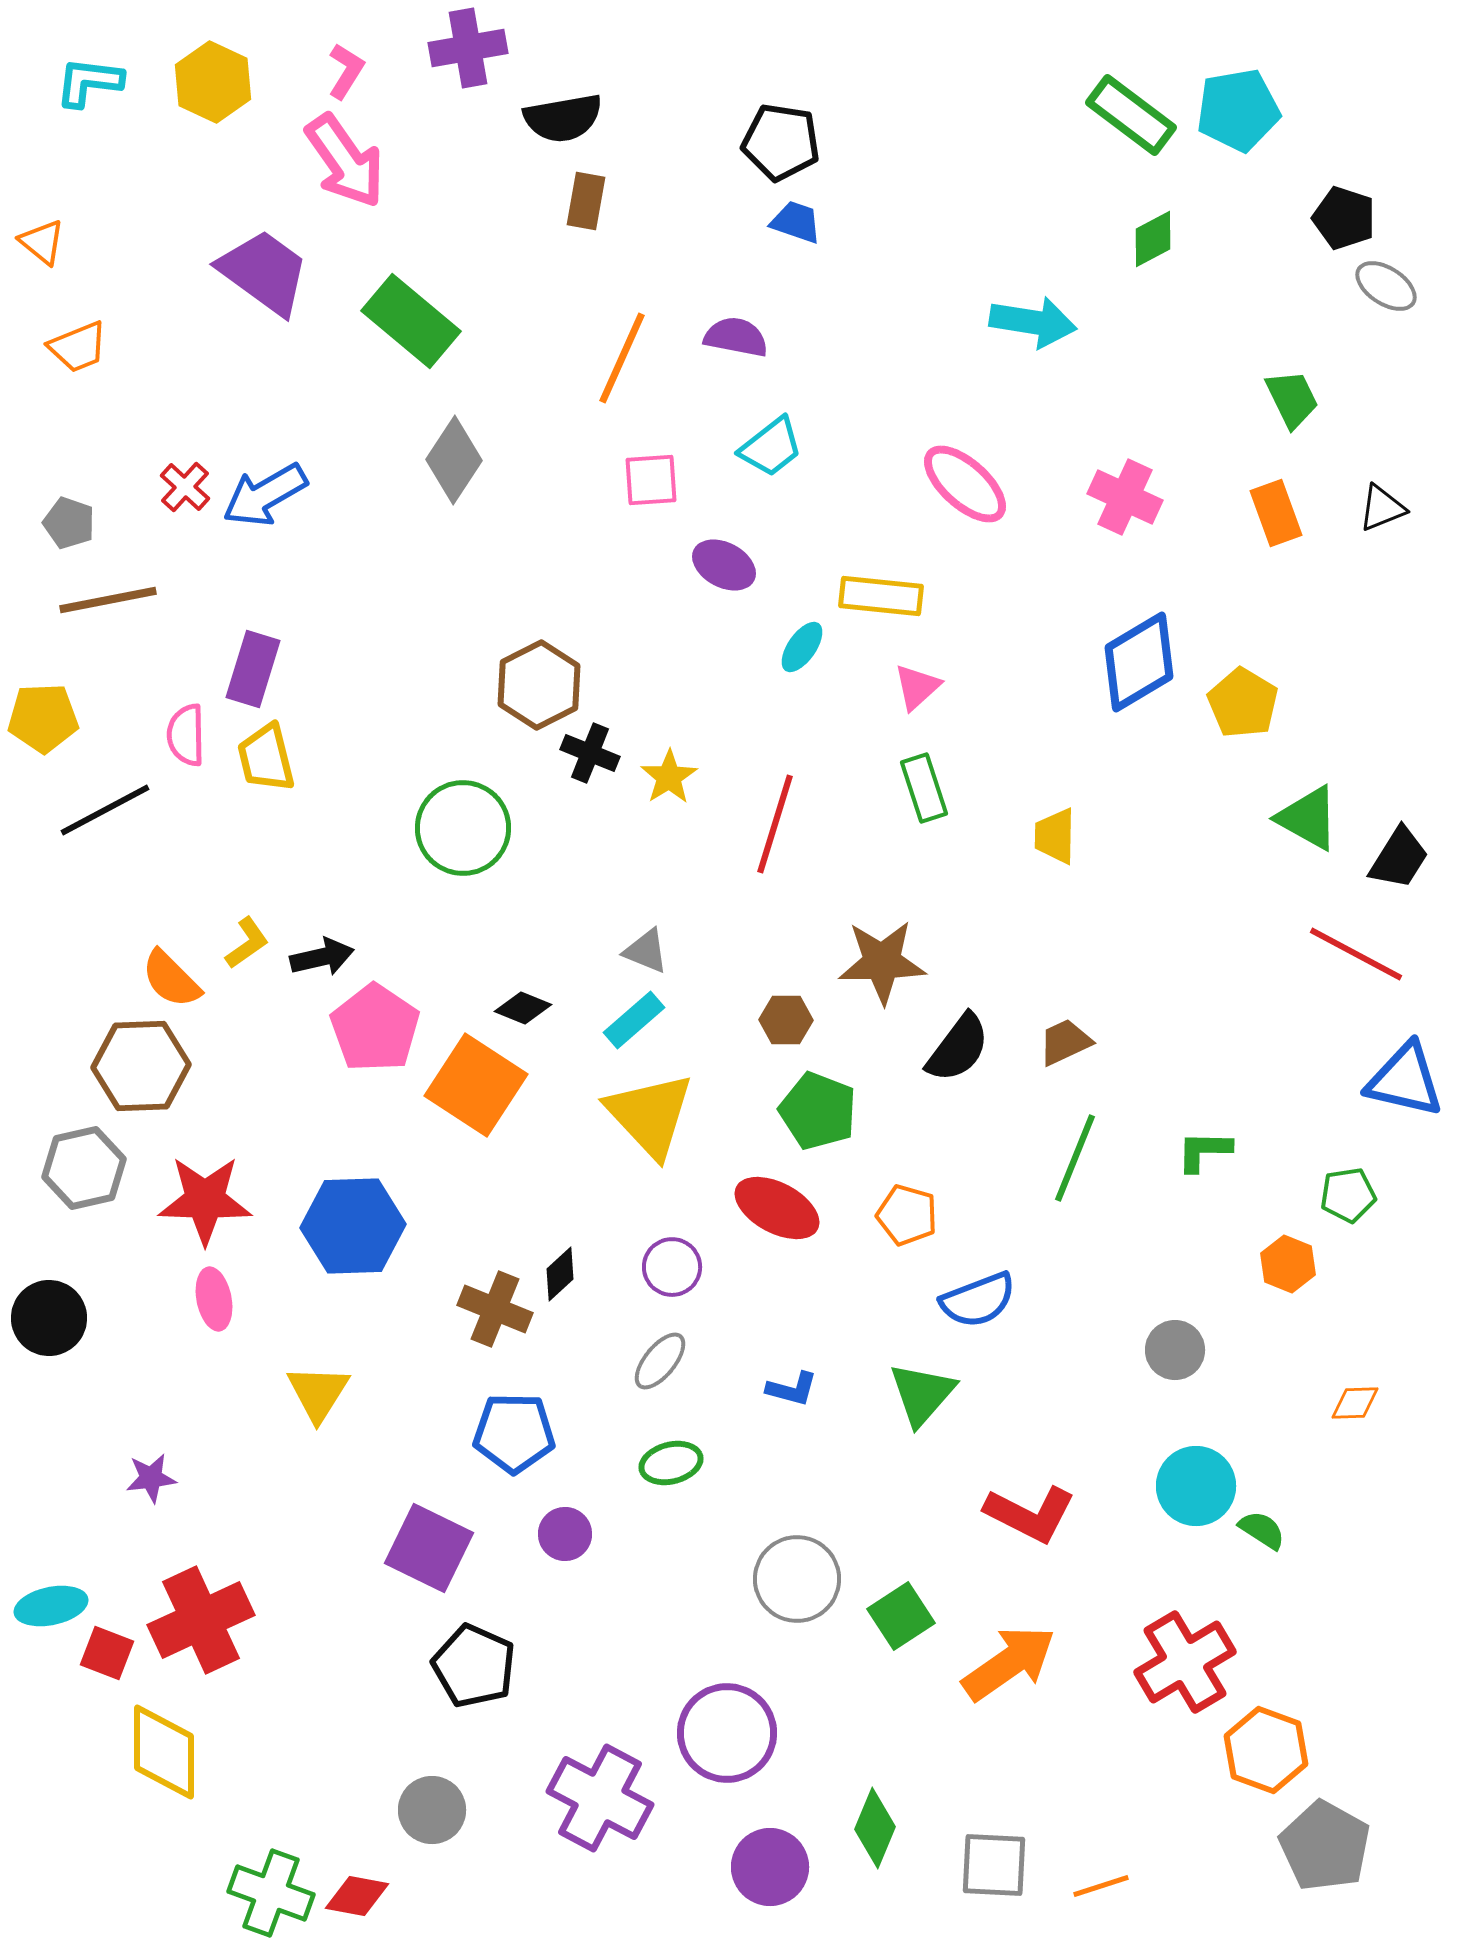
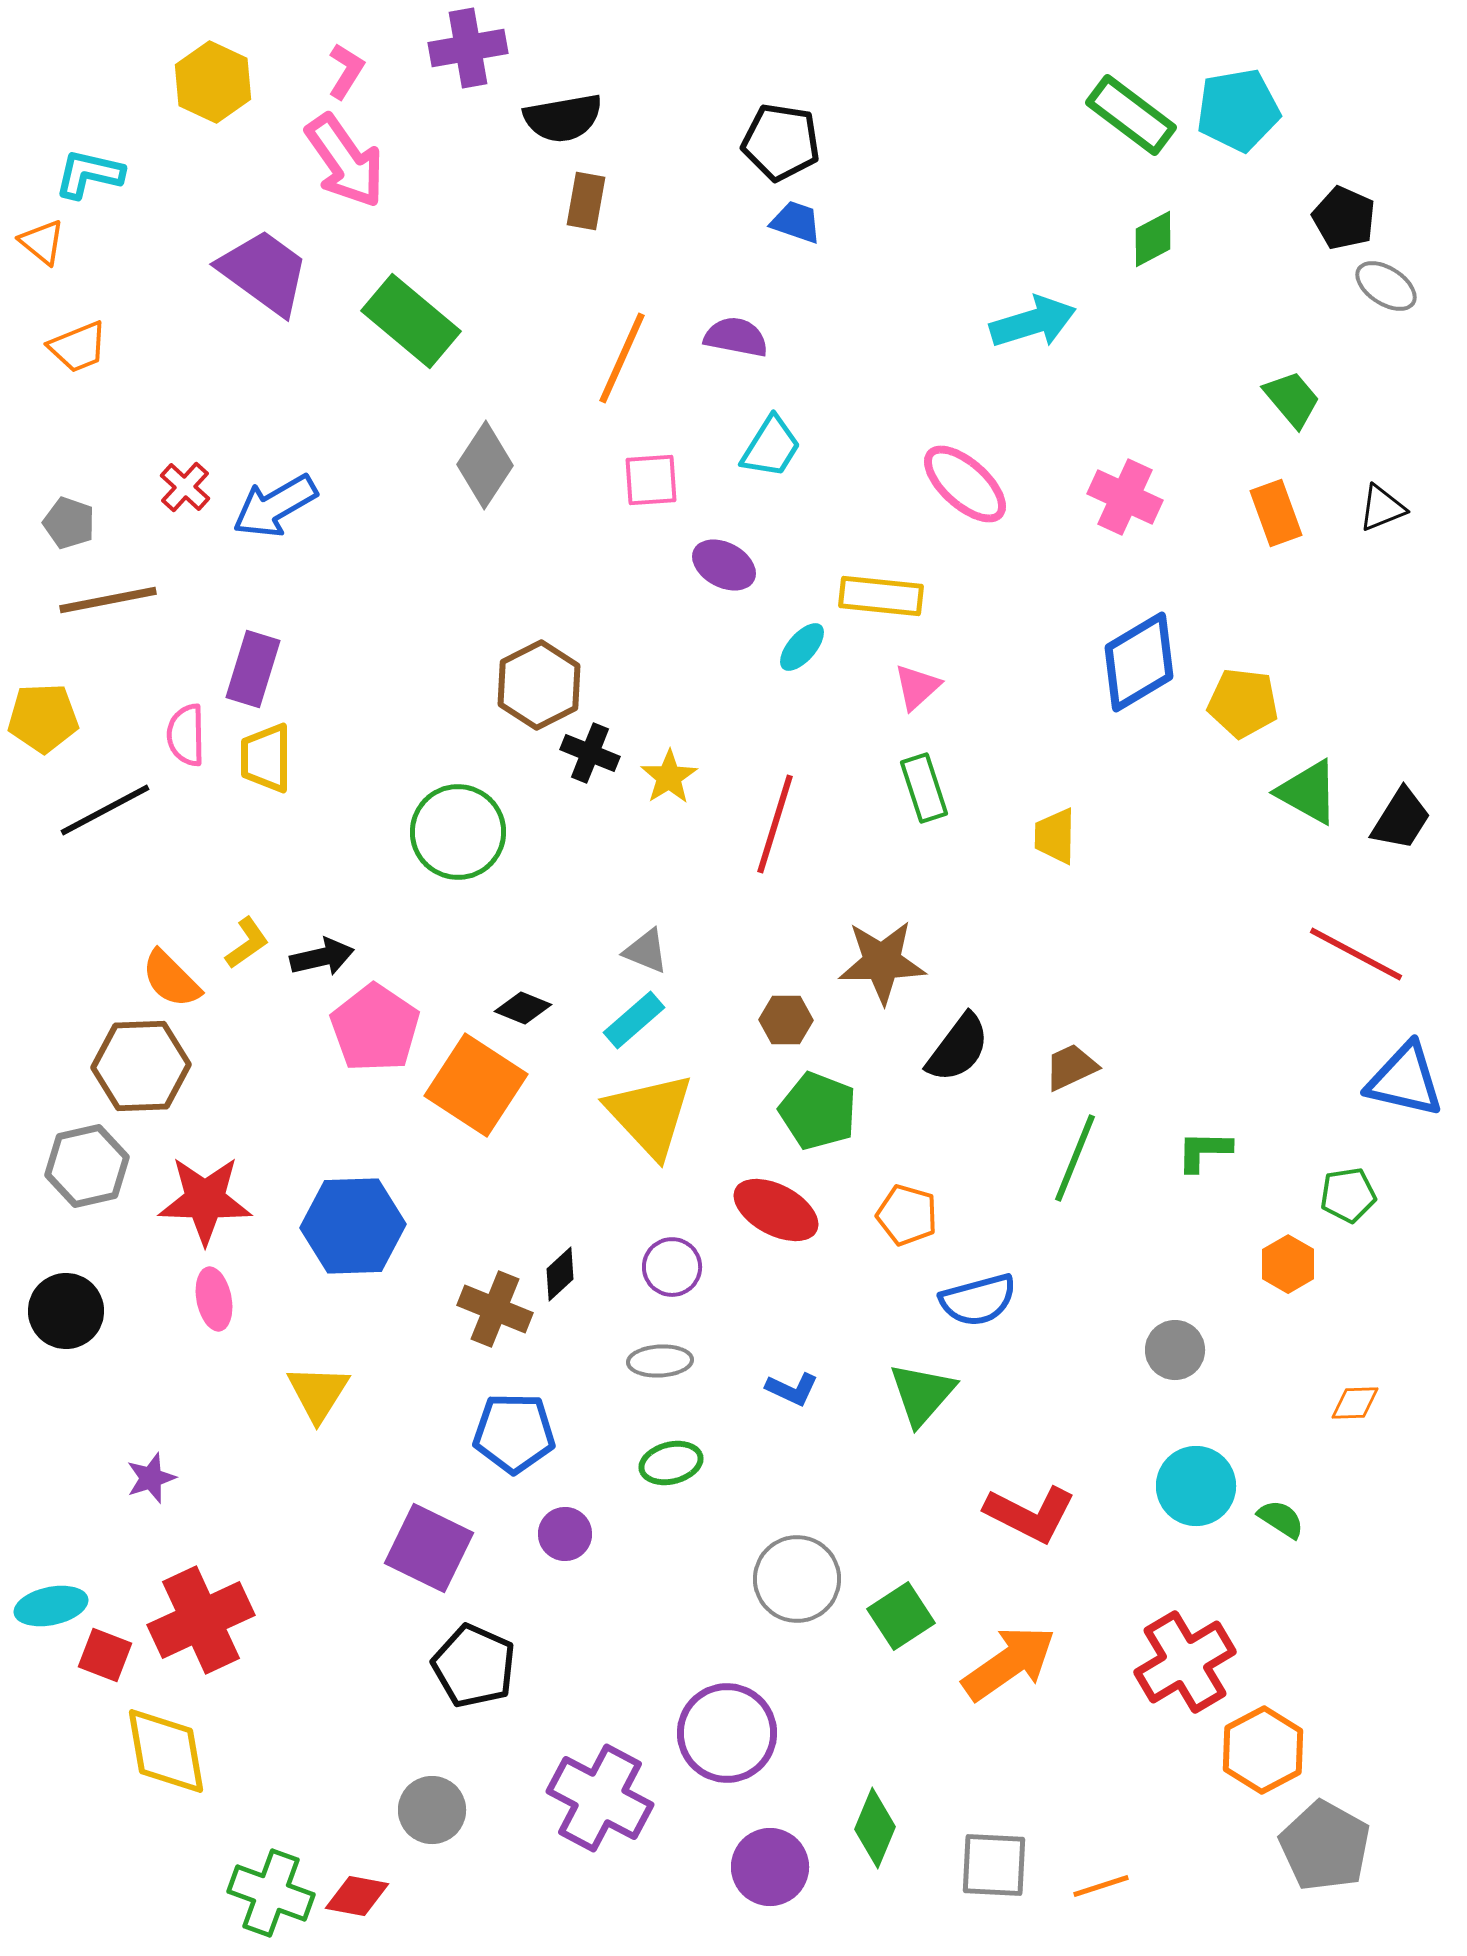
cyan L-shape at (89, 82): moved 92 px down; rotated 6 degrees clockwise
black pentagon at (1344, 218): rotated 6 degrees clockwise
cyan arrow at (1033, 322): rotated 26 degrees counterclockwise
green trapezoid at (1292, 399): rotated 14 degrees counterclockwise
cyan trapezoid at (771, 447): rotated 20 degrees counterclockwise
gray diamond at (454, 460): moved 31 px right, 5 px down
blue arrow at (265, 495): moved 10 px right, 11 px down
cyan ellipse at (802, 647): rotated 6 degrees clockwise
yellow pentagon at (1243, 703): rotated 24 degrees counterclockwise
yellow trapezoid at (266, 758): rotated 14 degrees clockwise
green triangle at (1308, 818): moved 26 px up
green circle at (463, 828): moved 5 px left, 4 px down
black trapezoid at (1399, 858): moved 2 px right, 39 px up
brown trapezoid at (1065, 1042): moved 6 px right, 25 px down
gray hexagon at (84, 1168): moved 3 px right, 2 px up
red ellipse at (777, 1208): moved 1 px left, 2 px down
orange hexagon at (1288, 1264): rotated 8 degrees clockwise
blue semicircle at (978, 1300): rotated 6 degrees clockwise
black circle at (49, 1318): moved 17 px right, 7 px up
gray ellipse at (660, 1361): rotated 48 degrees clockwise
blue L-shape at (792, 1389): rotated 10 degrees clockwise
purple star at (151, 1478): rotated 12 degrees counterclockwise
green semicircle at (1262, 1530): moved 19 px right, 11 px up
red square at (107, 1653): moved 2 px left, 2 px down
orange hexagon at (1266, 1750): moved 3 px left; rotated 12 degrees clockwise
yellow diamond at (164, 1752): moved 2 px right, 1 px up; rotated 10 degrees counterclockwise
